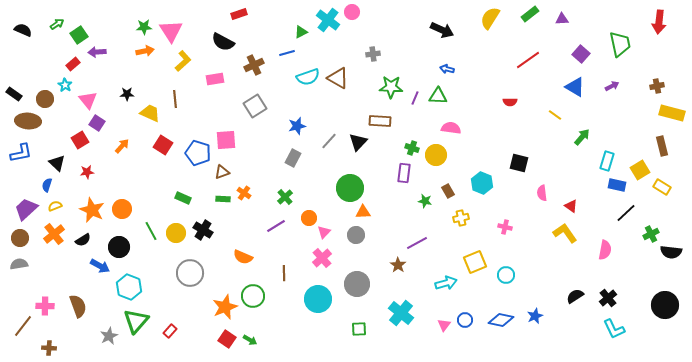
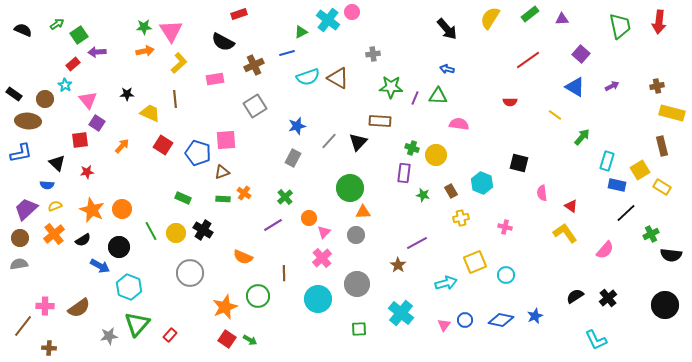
black arrow at (442, 30): moved 5 px right, 1 px up; rotated 25 degrees clockwise
green trapezoid at (620, 44): moved 18 px up
yellow L-shape at (183, 61): moved 4 px left, 2 px down
pink semicircle at (451, 128): moved 8 px right, 4 px up
red square at (80, 140): rotated 24 degrees clockwise
blue semicircle at (47, 185): rotated 104 degrees counterclockwise
brown rectangle at (448, 191): moved 3 px right
green star at (425, 201): moved 2 px left, 6 px up
purple line at (276, 226): moved 3 px left, 1 px up
pink semicircle at (605, 250): rotated 30 degrees clockwise
black semicircle at (671, 252): moved 3 px down
green circle at (253, 296): moved 5 px right
brown semicircle at (78, 306): moved 1 px right, 2 px down; rotated 75 degrees clockwise
green triangle at (136, 321): moved 1 px right, 3 px down
cyan L-shape at (614, 329): moved 18 px left, 11 px down
red rectangle at (170, 331): moved 4 px down
gray star at (109, 336): rotated 18 degrees clockwise
